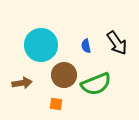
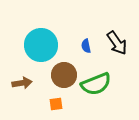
orange square: rotated 16 degrees counterclockwise
